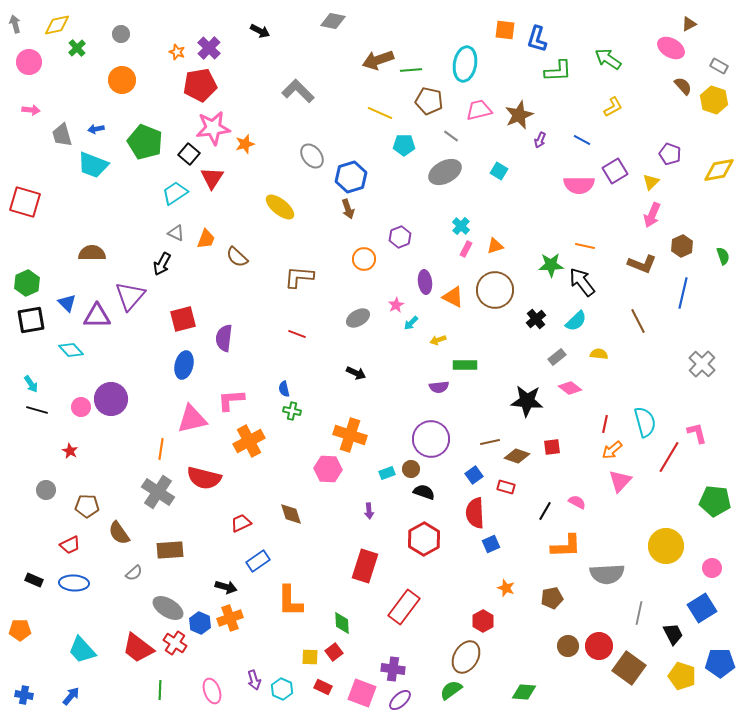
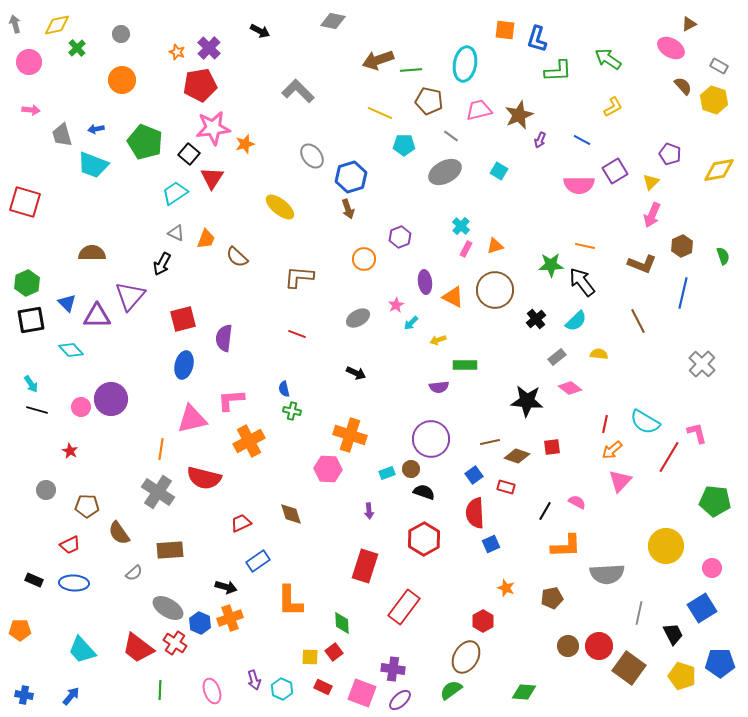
cyan semicircle at (645, 422): rotated 136 degrees clockwise
